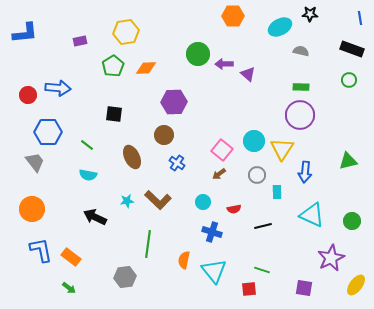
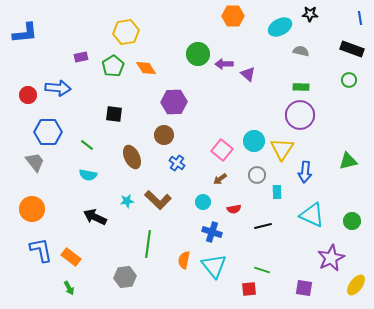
purple rectangle at (80, 41): moved 1 px right, 16 px down
orange diamond at (146, 68): rotated 60 degrees clockwise
brown arrow at (219, 174): moved 1 px right, 5 px down
cyan triangle at (214, 271): moved 5 px up
green arrow at (69, 288): rotated 24 degrees clockwise
